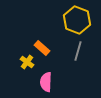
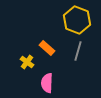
orange rectangle: moved 5 px right
pink semicircle: moved 1 px right, 1 px down
